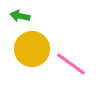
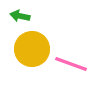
pink line: rotated 16 degrees counterclockwise
